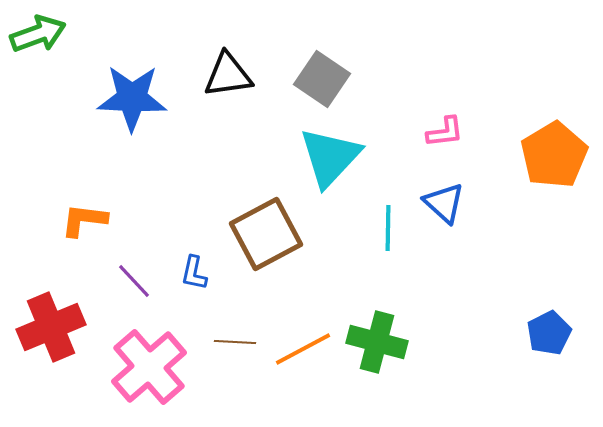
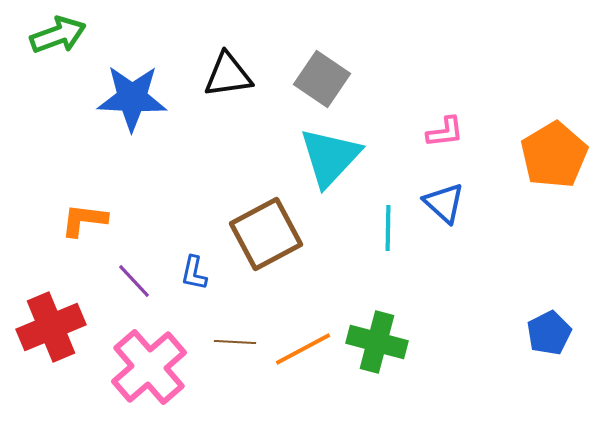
green arrow: moved 20 px right, 1 px down
